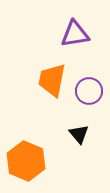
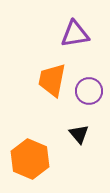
orange hexagon: moved 4 px right, 2 px up
